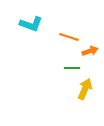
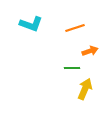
orange line: moved 6 px right, 9 px up; rotated 36 degrees counterclockwise
